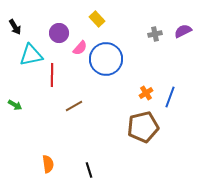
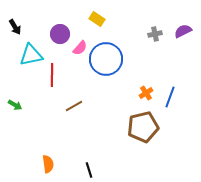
yellow rectangle: rotated 14 degrees counterclockwise
purple circle: moved 1 px right, 1 px down
